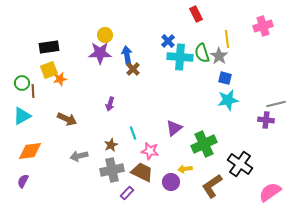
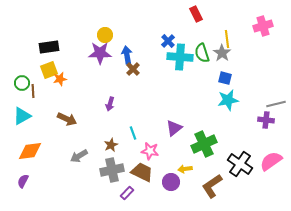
gray star: moved 3 px right, 3 px up
gray arrow: rotated 18 degrees counterclockwise
pink semicircle: moved 1 px right, 31 px up
